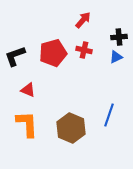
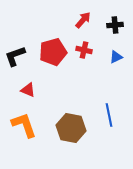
black cross: moved 4 px left, 12 px up
red pentagon: moved 1 px up
blue line: rotated 30 degrees counterclockwise
orange L-shape: moved 3 px left, 1 px down; rotated 16 degrees counterclockwise
brown hexagon: rotated 12 degrees counterclockwise
